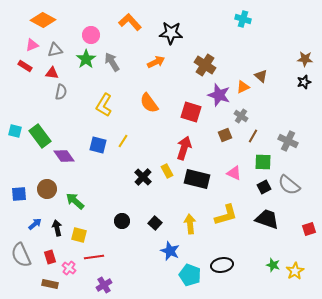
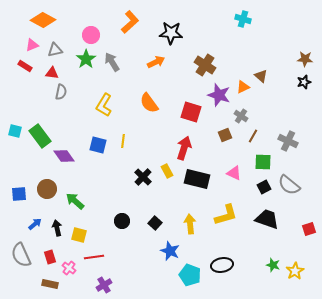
orange L-shape at (130, 22): rotated 90 degrees clockwise
yellow line at (123, 141): rotated 24 degrees counterclockwise
